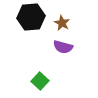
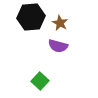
brown star: moved 2 px left
purple semicircle: moved 5 px left, 1 px up
